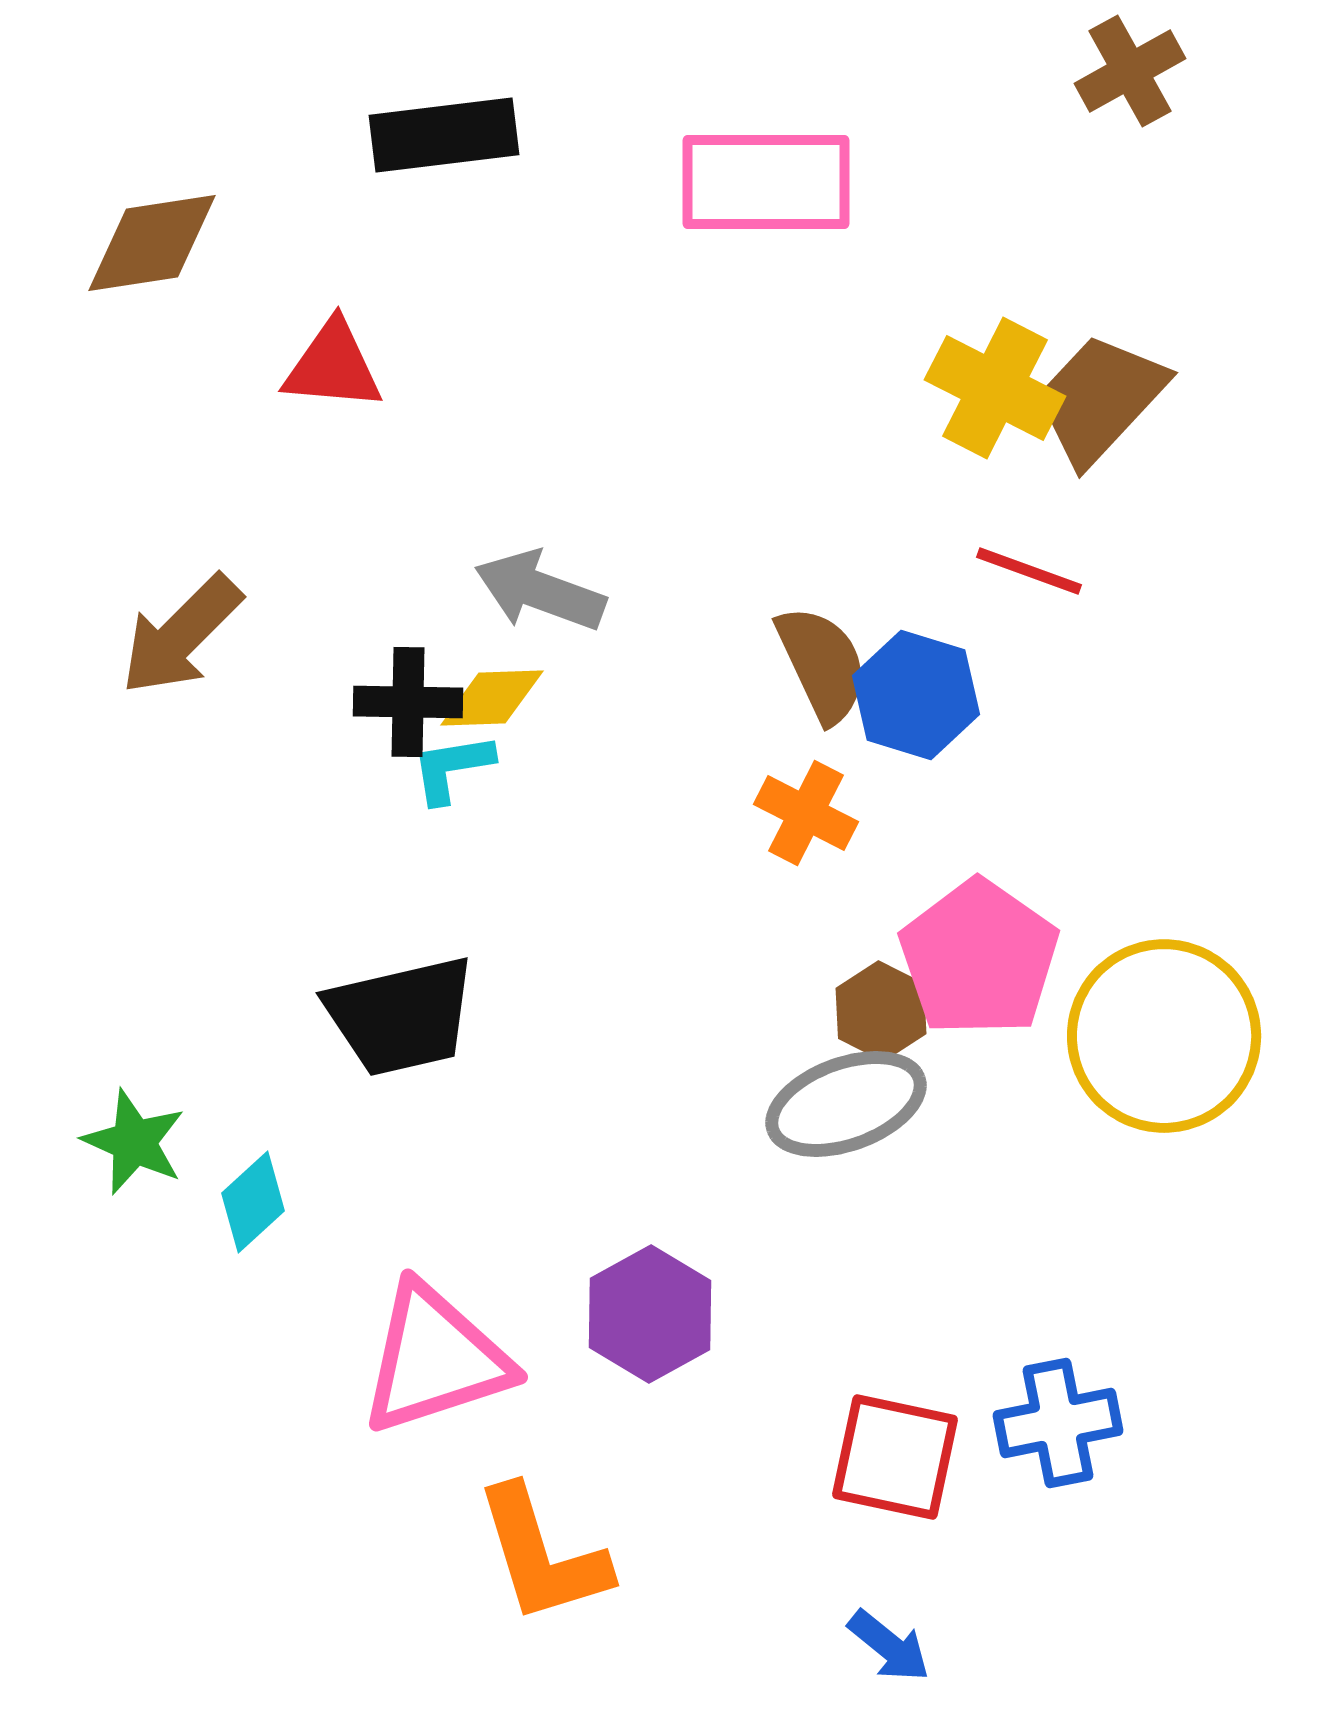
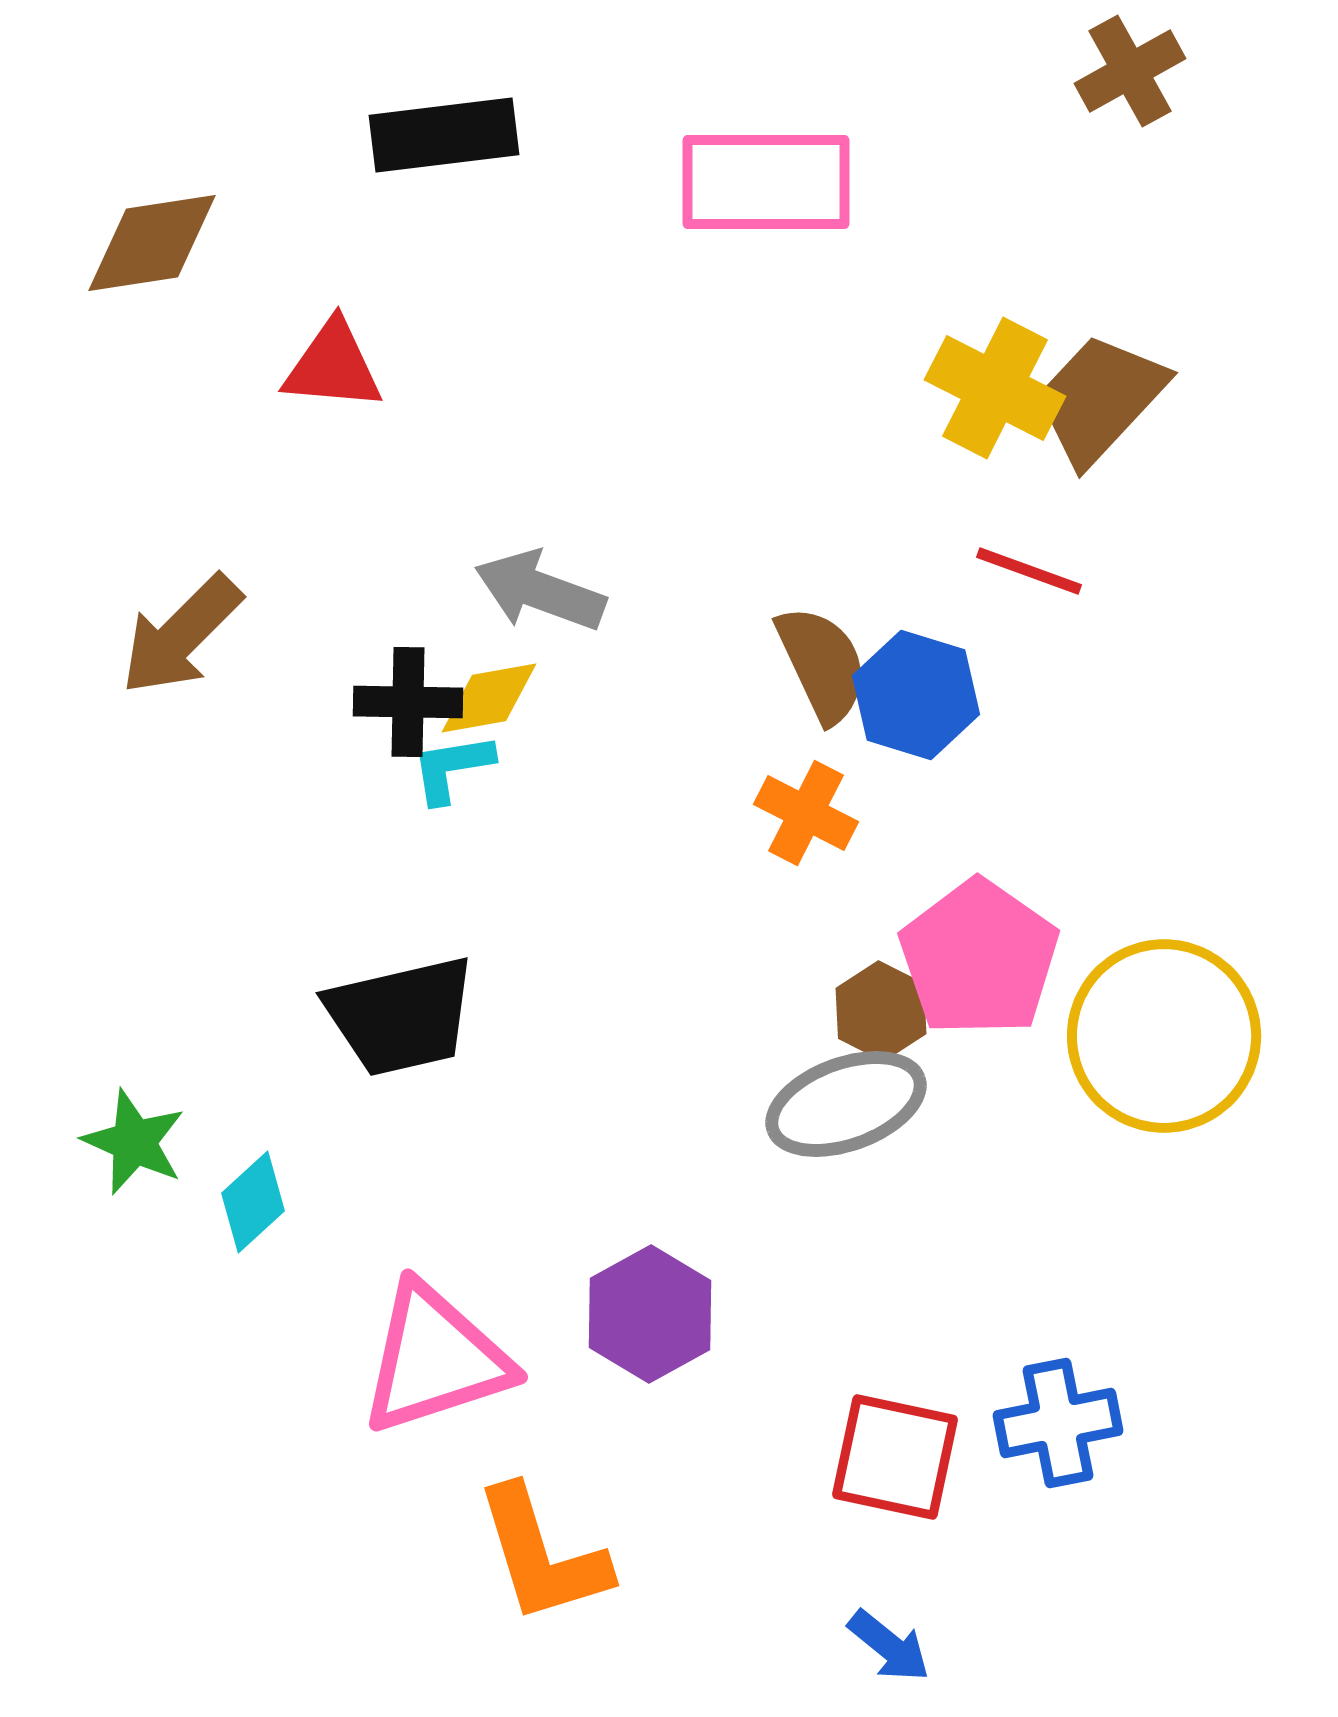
yellow diamond: moved 3 px left; rotated 8 degrees counterclockwise
